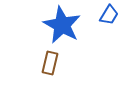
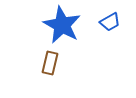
blue trapezoid: moved 1 px right, 7 px down; rotated 30 degrees clockwise
